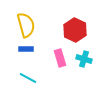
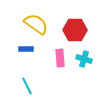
yellow semicircle: moved 10 px right, 1 px up; rotated 40 degrees counterclockwise
red hexagon: rotated 25 degrees counterclockwise
pink rectangle: rotated 12 degrees clockwise
cyan line: moved 1 px left, 8 px down; rotated 36 degrees clockwise
